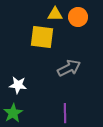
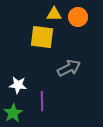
yellow triangle: moved 1 px left
purple line: moved 23 px left, 12 px up
